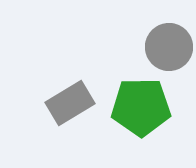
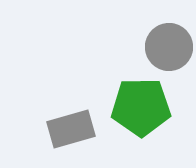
gray rectangle: moved 1 px right, 26 px down; rotated 15 degrees clockwise
